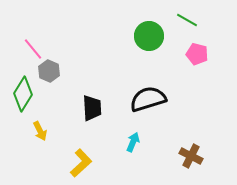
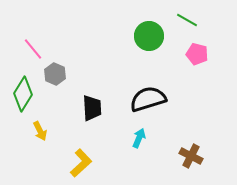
gray hexagon: moved 6 px right, 3 px down
cyan arrow: moved 6 px right, 4 px up
